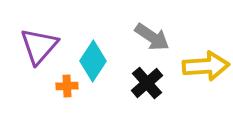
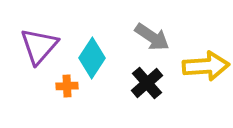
cyan diamond: moved 1 px left, 3 px up
